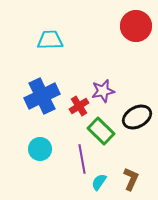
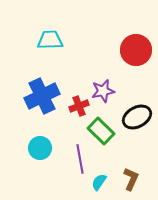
red circle: moved 24 px down
red cross: rotated 12 degrees clockwise
cyan circle: moved 1 px up
purple line: moved 2 px left
